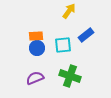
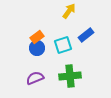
orange rectangle: moved 1 px right, 1 px down; rotated 32 degrees counterclockwise
cyan square: rotated 12 degrees counterclockwise
green cross: rotated 25 degrees counterclockwise
